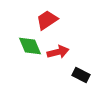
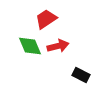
red trapezoid: moved 1 px left, 1 px up
red arrow: moved 6 px up
